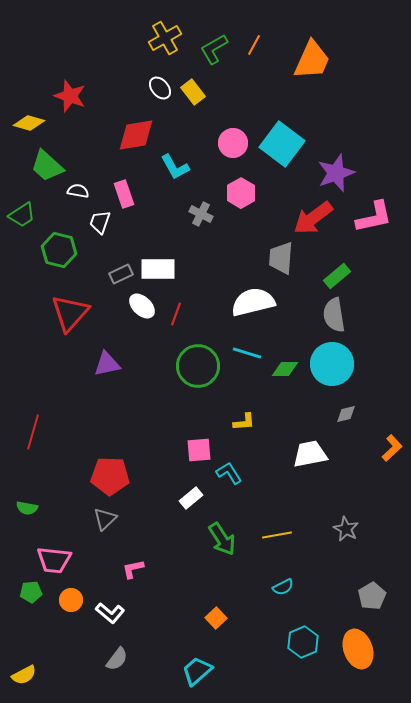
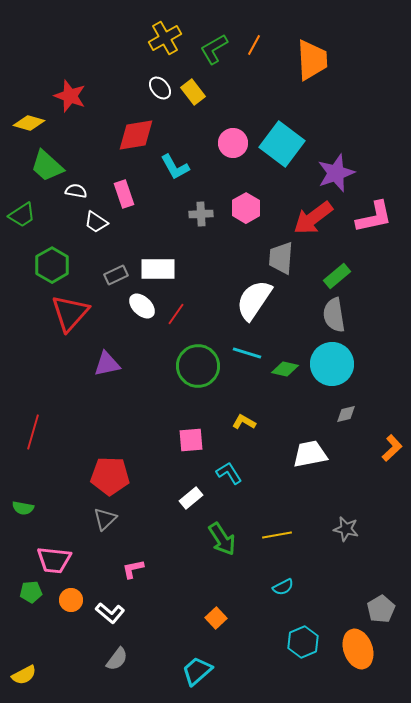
orange trapezoid at (312, 60): rotated 27 degrees counterclockwise
white semicircle at (78, 191): moved 2 px left
pink hexagon at (241, 193): moved 5 px right, 15 px down
gray cross at (201, 214): rotated 30 degrees counterclockwise
white trapezoid at (100, 222): moved 4 px left; rotated 75 degrees counterclockwise
green hexagon at (59, 250): moved 7 px left, 15 px down; rotated 16 degrees clockwise
gray rectangle at (121, 274): moved 5 px left, 1 px down
white semicircle at (253, 302): moved 1 px right, 2 px up; rotated 42 degrees counterclockwise
red line at (176, 314): rotated 15 degrees clockwise
green diamond at (285, 369): rotated 12 degrees clockwise
yellow L-shape at (244, 422): rotated 145 degrees counterclockwise
pink square at (199, 450): moved 8 px left, 10 px up
green semicircle at (27, 508): moved 4 px left
gray star at (346, 529): rotated 15 degrees counterclockwise
gray pentagon at (372, 596): moved 9 px right, 13 px down
